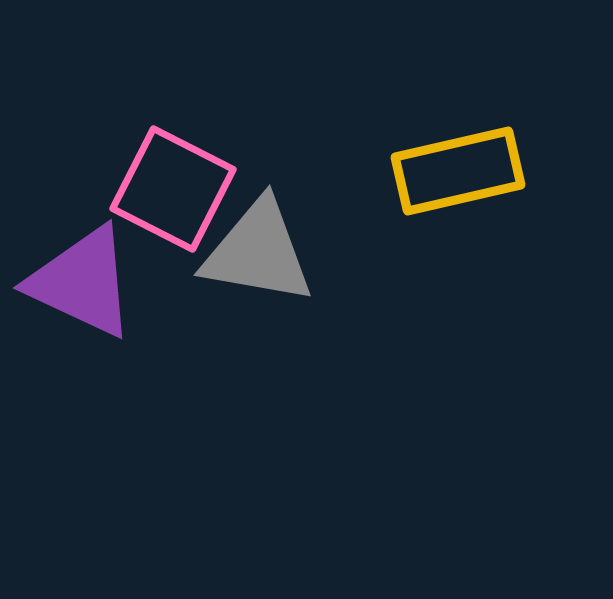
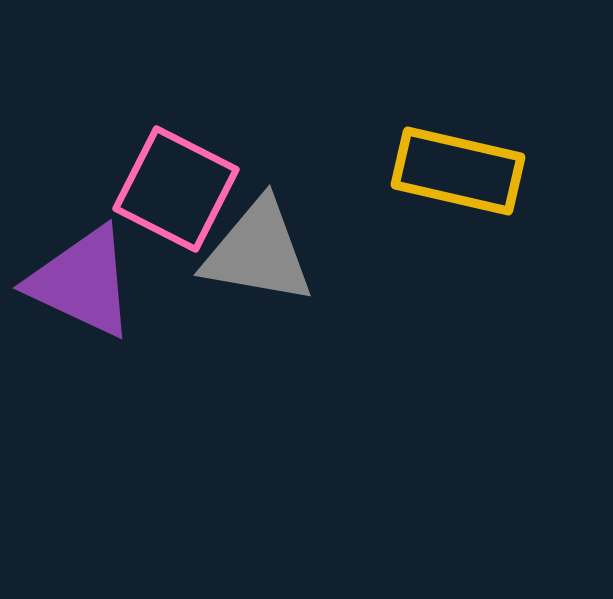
yellow rectangle: rotated 26 degrees clockwise
pink square: moved 3 px right
